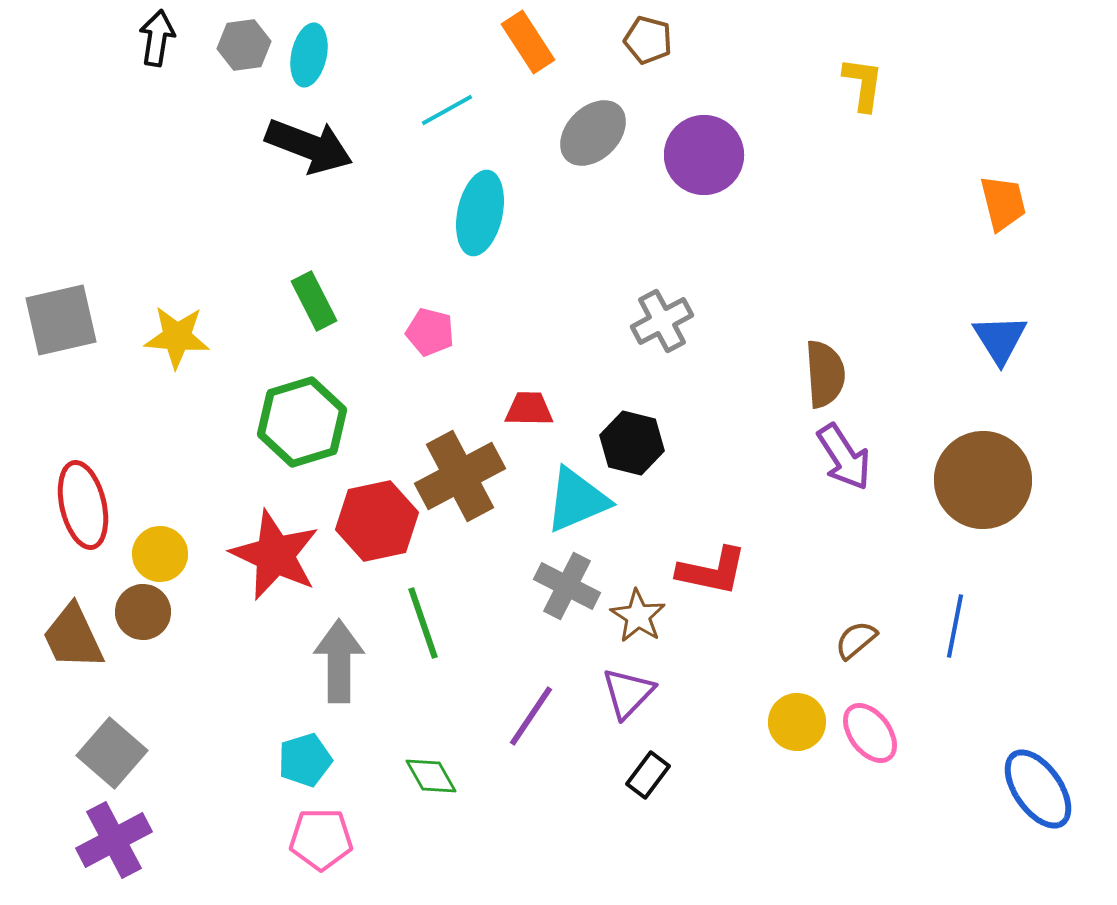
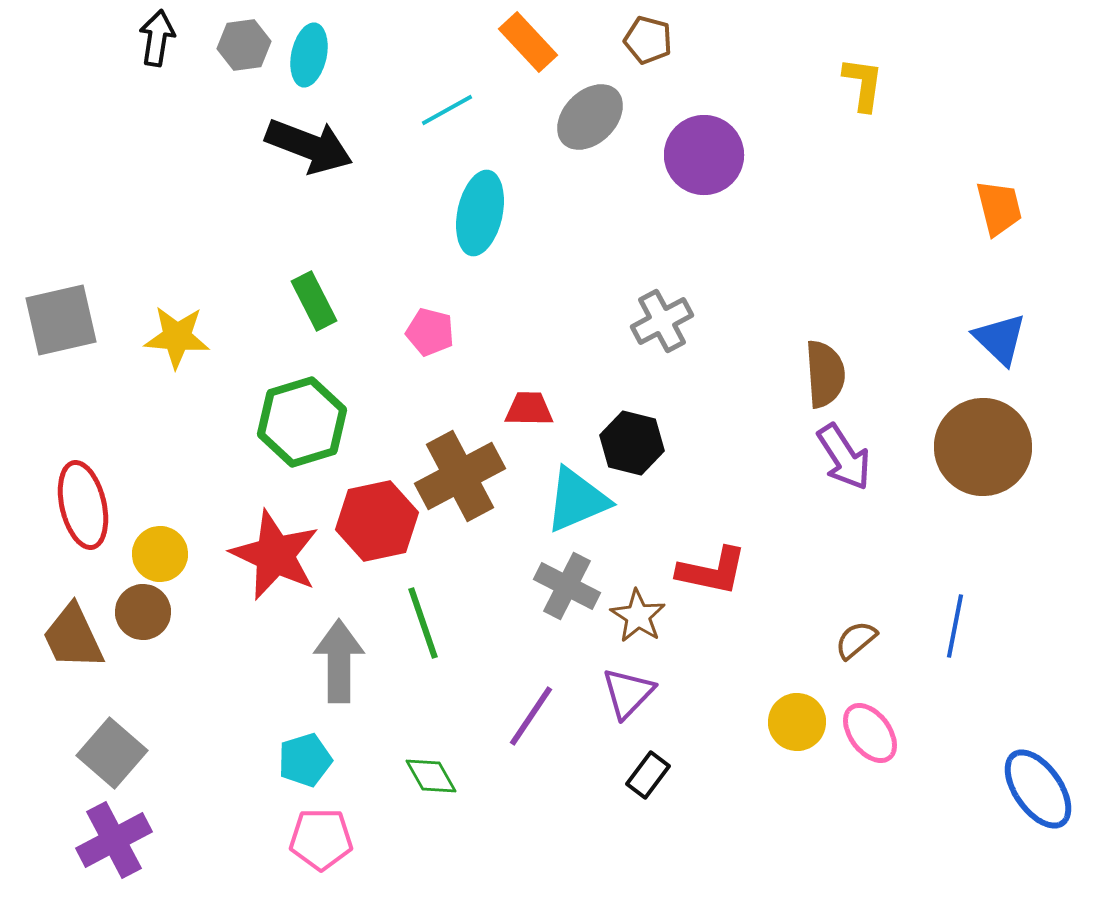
orange rectangle at (528, 42): rotated 10 degrees counterclockwise
gray ellipse at (593, 133): moved 3 px left, 16 px up
orange trapezoid at (1003, 203): moved 4 px left, 5 px down
blue triangle at (1000, 339): rotated 14 degrees counterclockwise
brown circle at (983, 480): moved 33 px up
